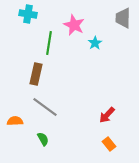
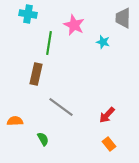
cyan star: moved 8 px right, 1 px up; rotated 24 degrees counterclockwise
gray line: moved 16 px right
